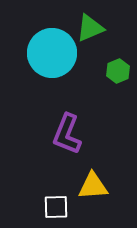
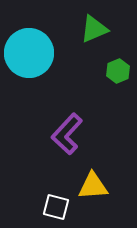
green triangle: moved 4 px right, 1 px down
cyan circle: moved 23 px left
purple L-shape: rotated 21 degrees clockwise
white square: rotated 16 degrees clockwise
